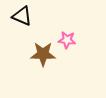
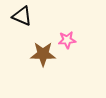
pink star: rotated 12 degrees counterclockwise
